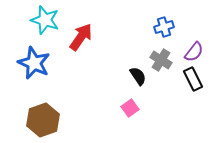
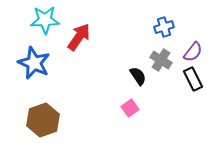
cyan star: rotated 20 degrees counterclockwise
red arrow: moved 2 px left
purple semicircle: moved 1 px left
